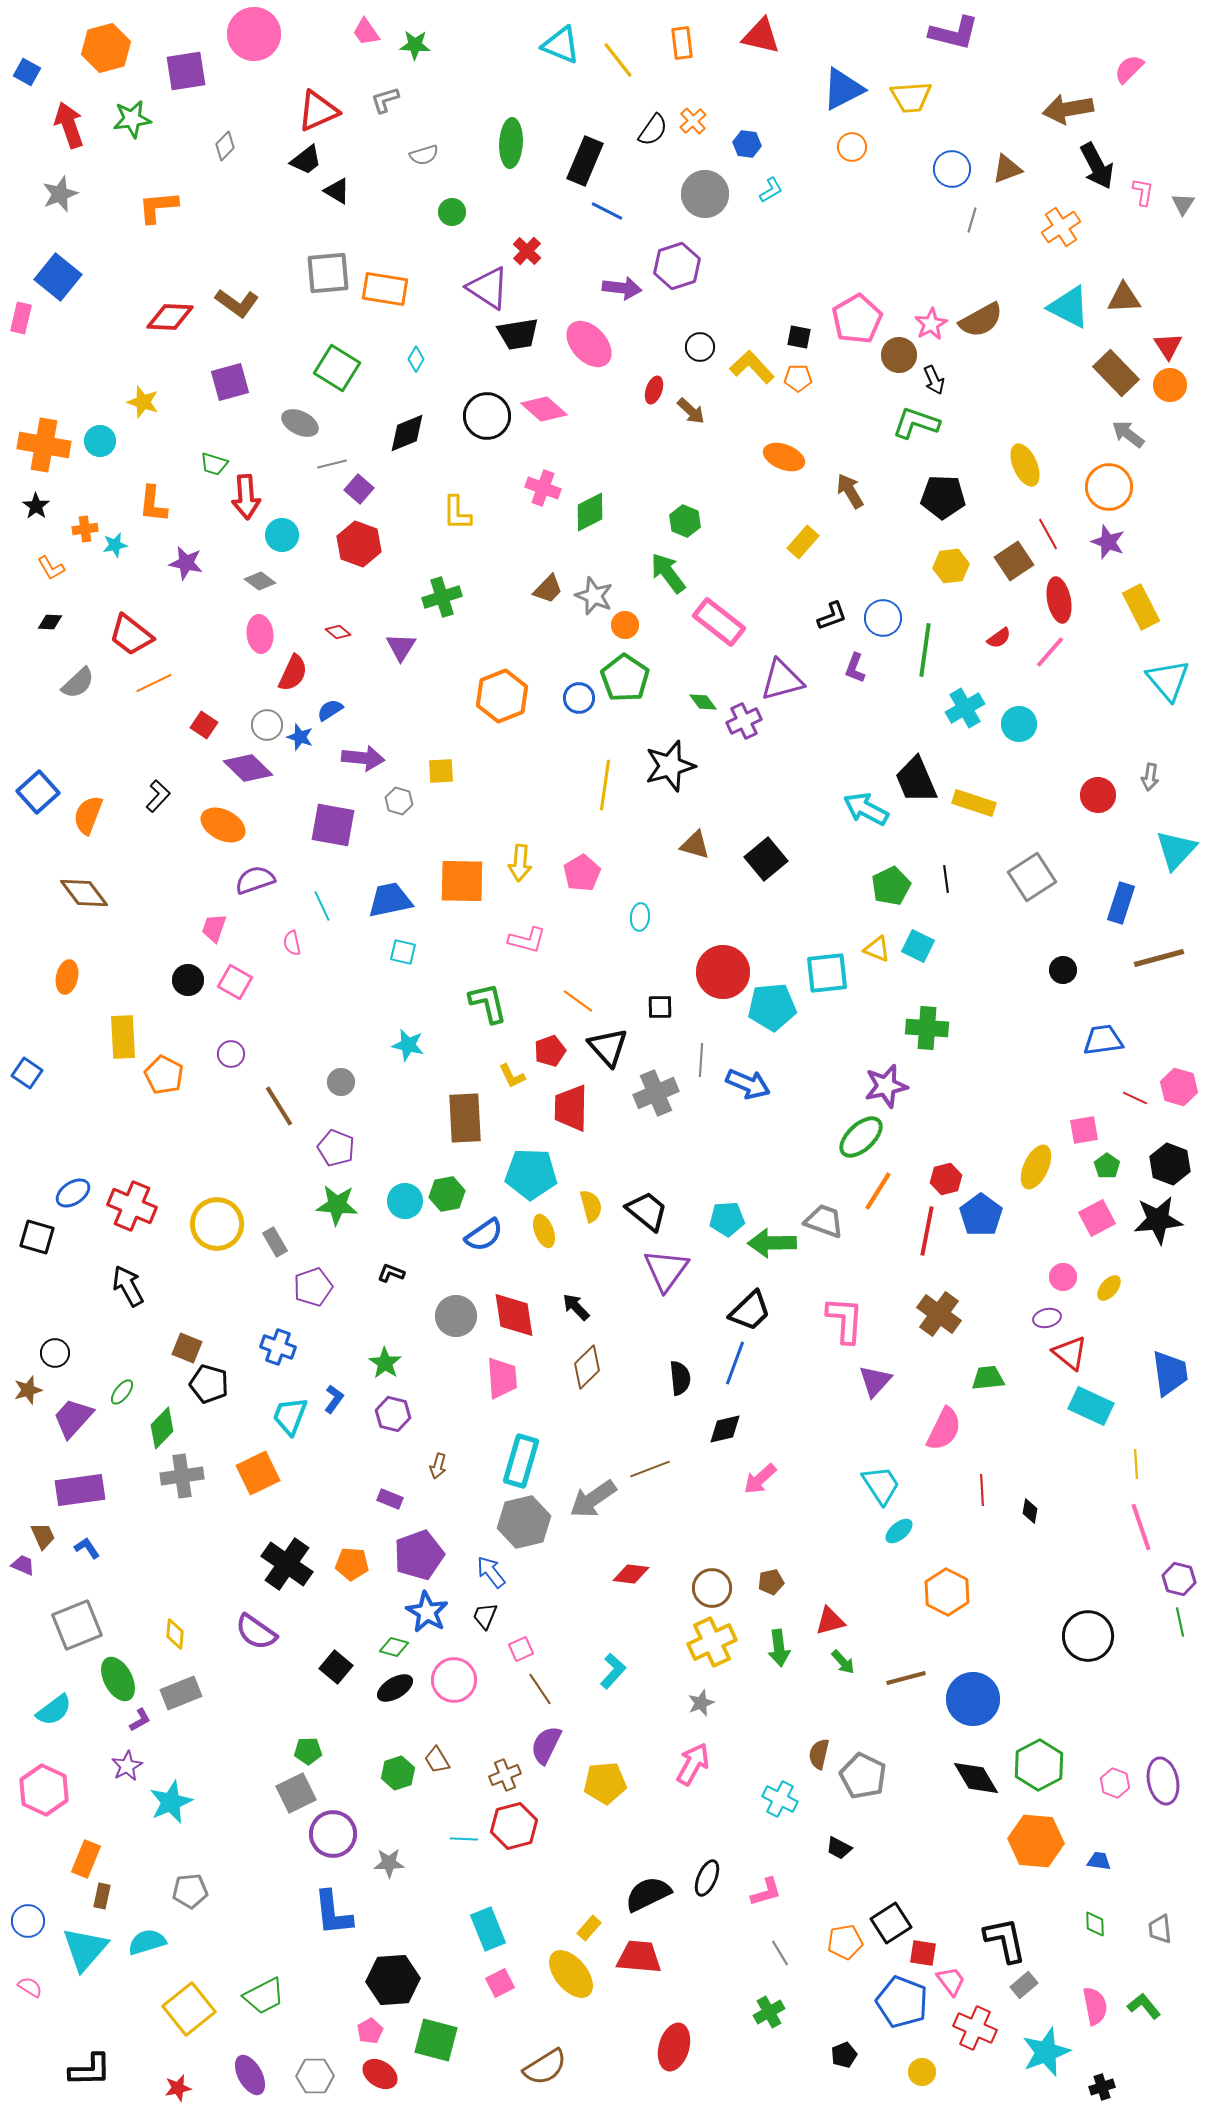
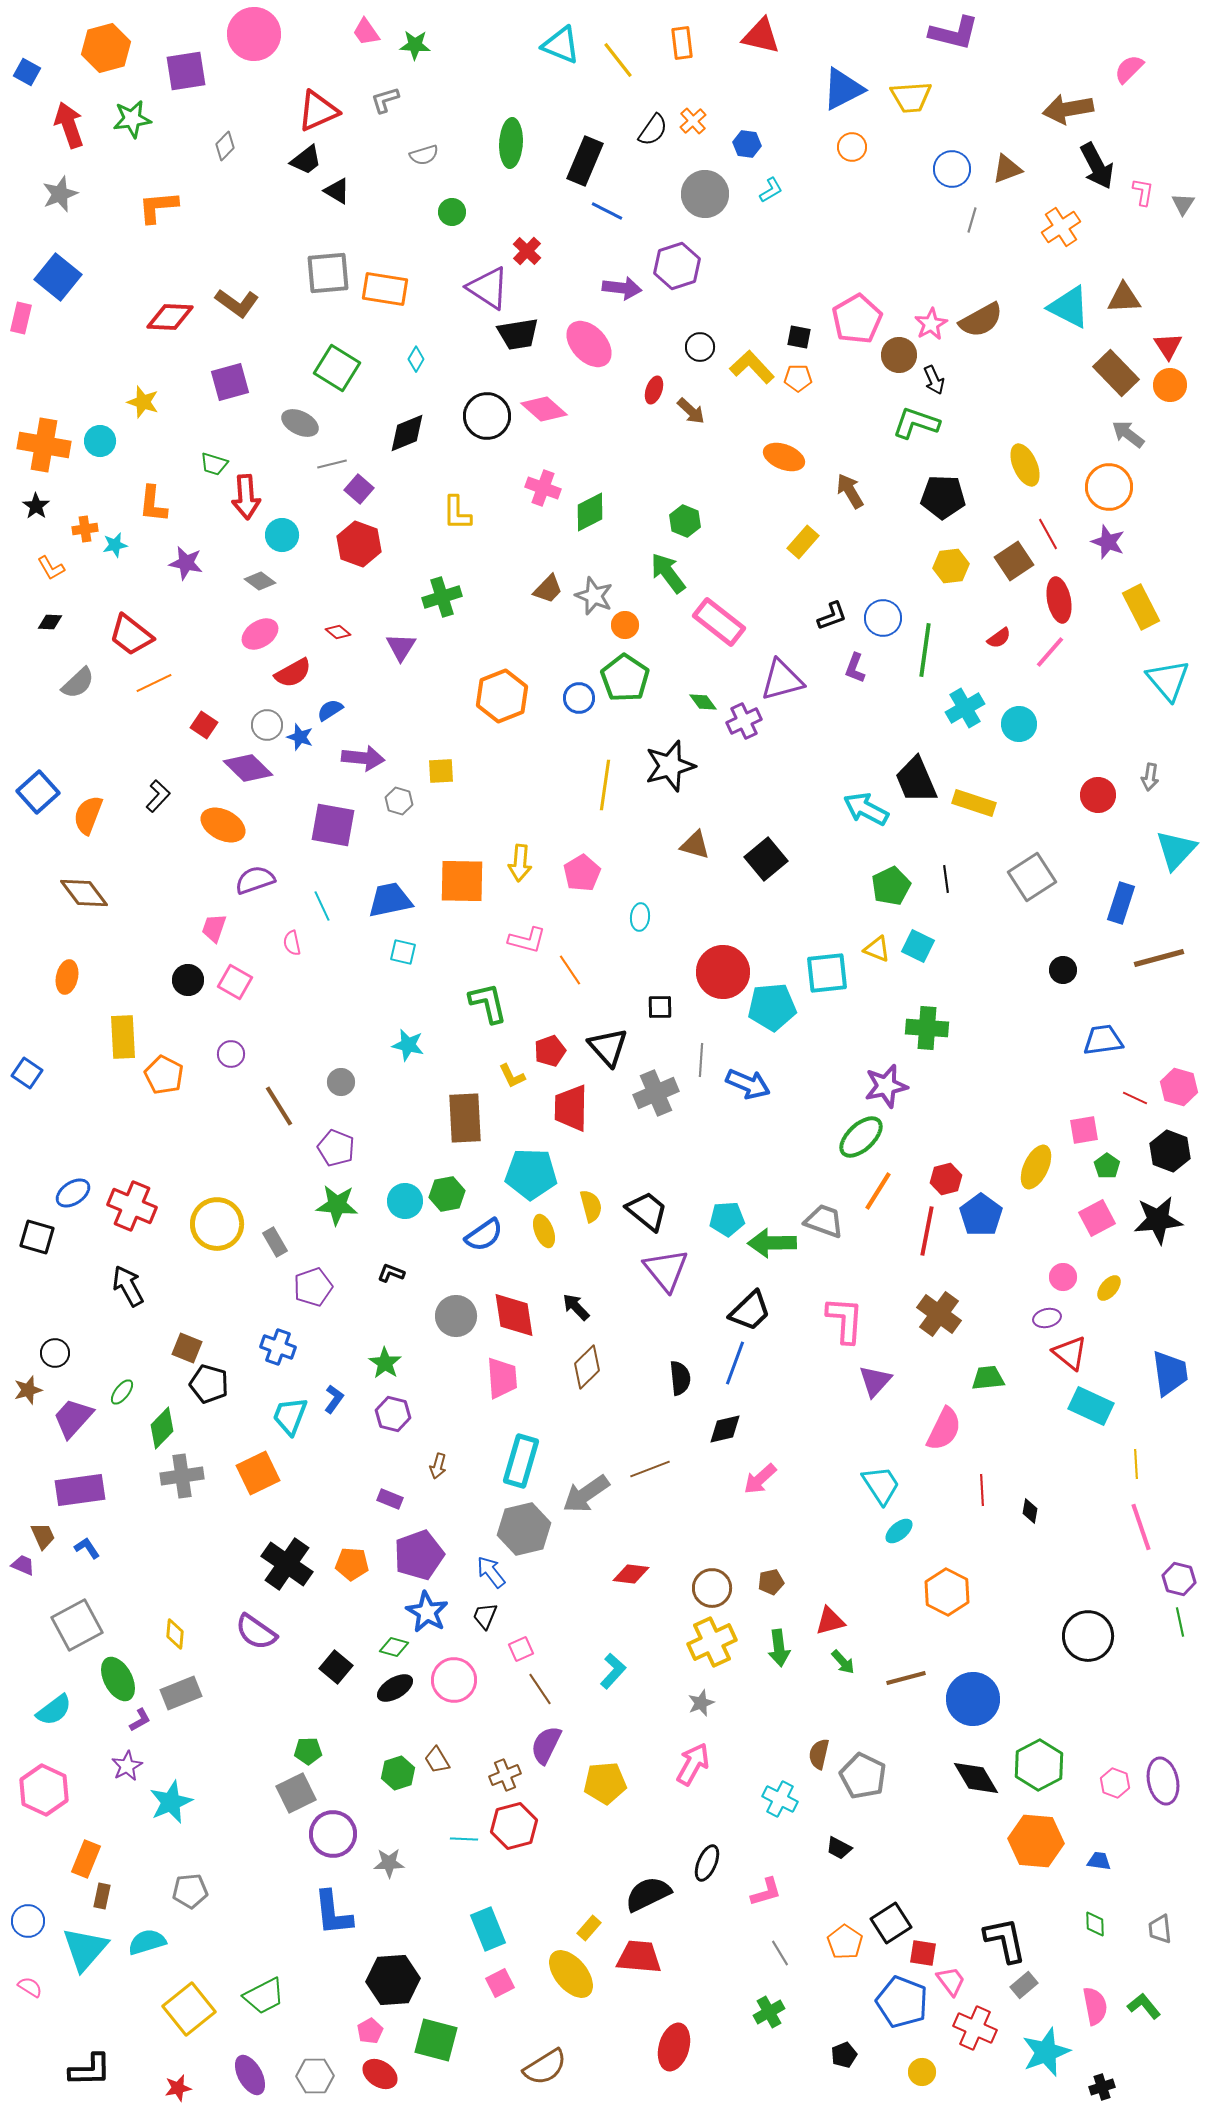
pink ellipse at (260, 634): rotated 63 degrees clockwise
red semicircle at (293, 673): rotated 36 degrees clockwise
orange line at (578, 1001): moved 8 px left, 31 px up; rotated 20 degrees clockwise
black hexagon at (1170, 1164): moved 13 px up
purple triangle at (666, 1270): rotated 15 degrees counterclockwise
gray arrow at (593, 1499): moved 7 px left, 5 px up
gray hexagon at (524, 1522): moved 7 px down
gray square at (77, 1625): rotated 6 degrees counterclockwise
black ellipse at (707, 1878): moved 15 px up
orange pentagon at (845, 1942): rotated 28 degrees counterclockwise
